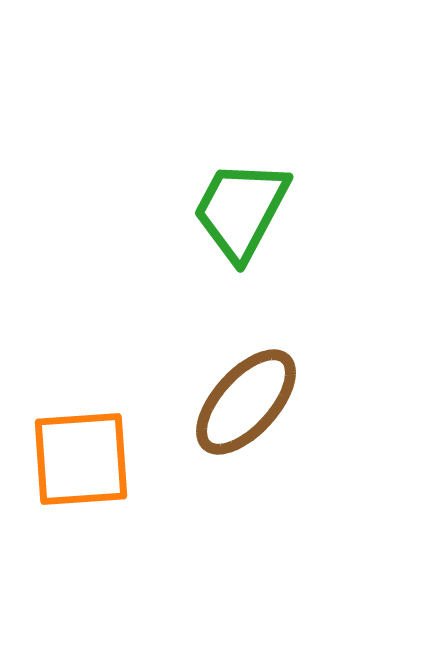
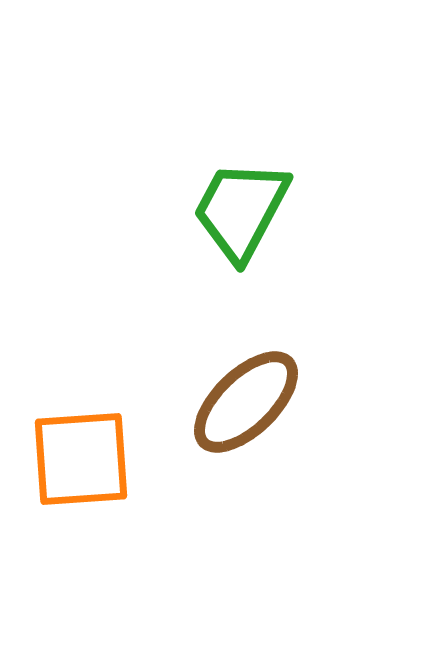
brown ellipse: rotated 4 degrees clockwise
